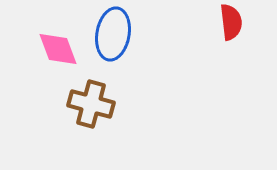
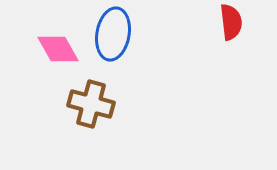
pink diamond: rotated 9 degrees counterclockwise
